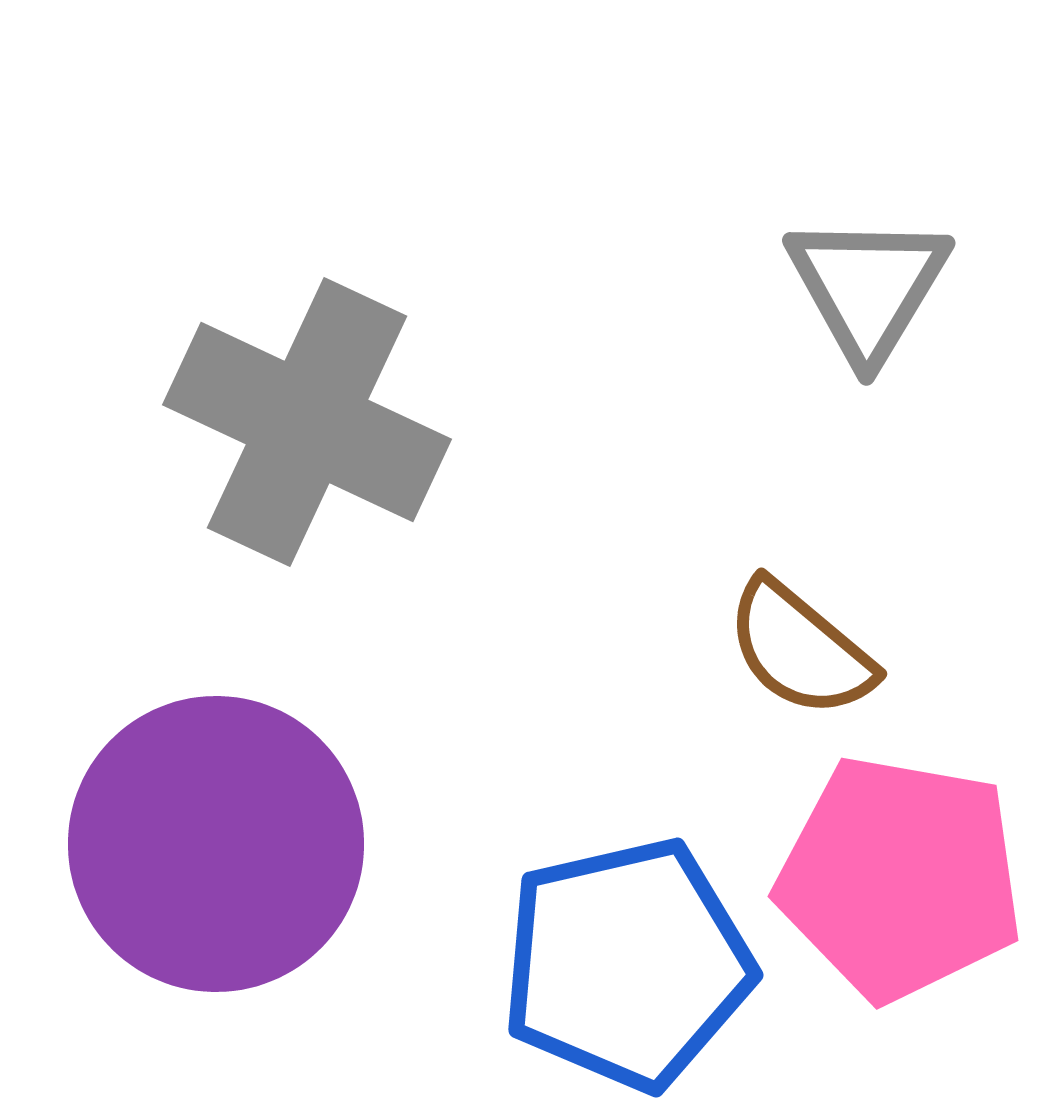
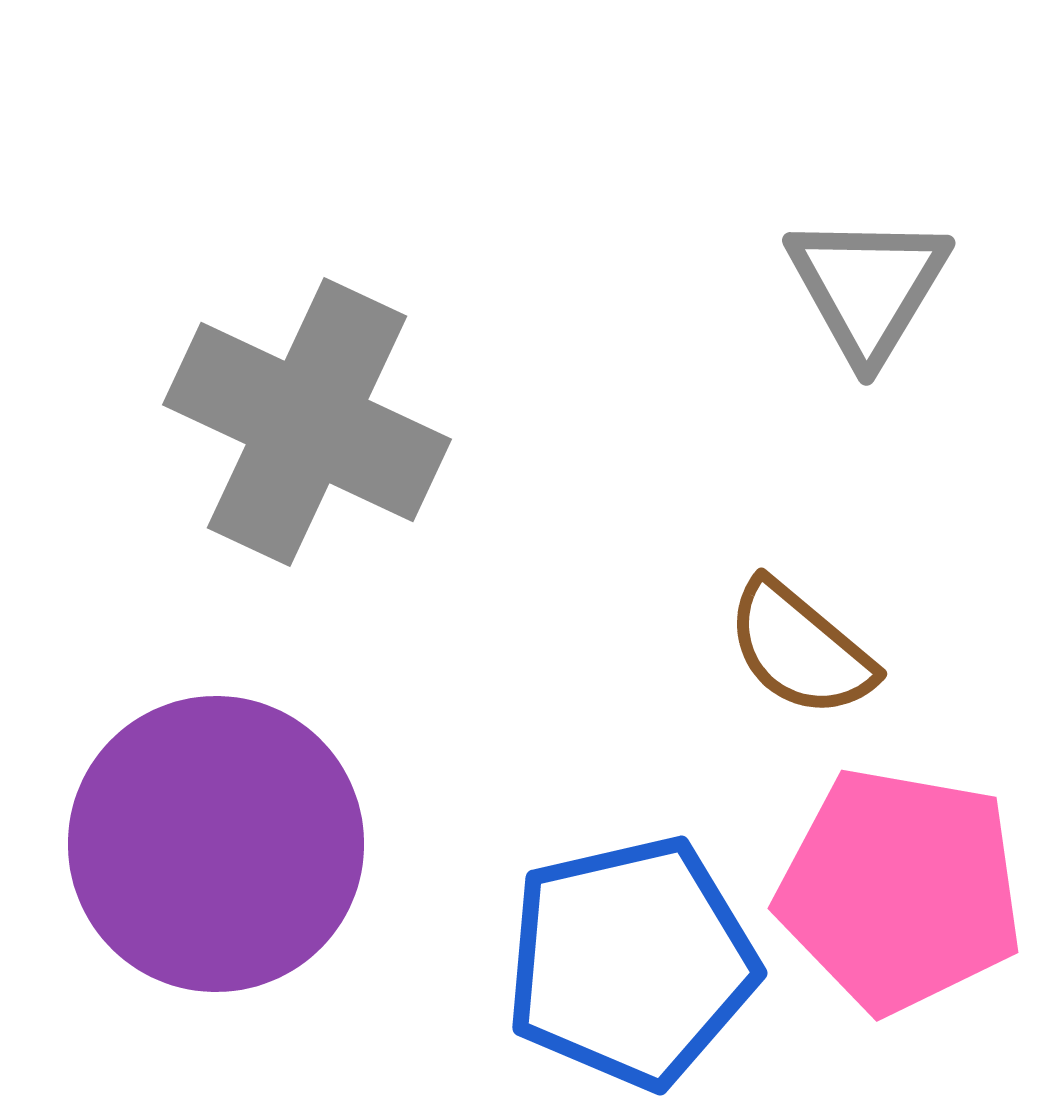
pink pentagon: moved 12 px down
blue pentagon: moved 4 px right, 2 px up
